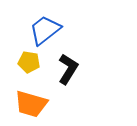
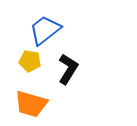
yellow pentagon: moved 1 px right, 1 px up
